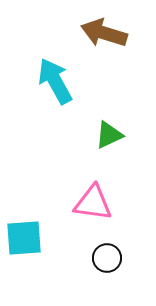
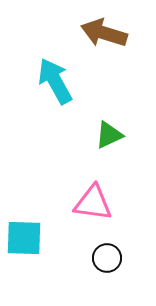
cyan square: rotated 6 degrees clockwise
